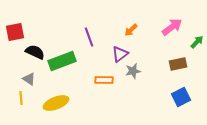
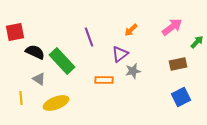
green rectangle: rotated 68 degrees clockwise
gray triangle: moved 10 px right
